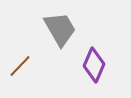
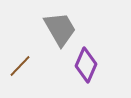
purple diamond: moved 8 px left
